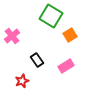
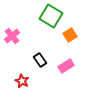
black rectangle: moved 3 px right
red star: rotated 24 degrees counterclockwise
